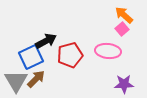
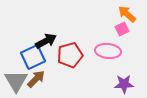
orange arrow: moved 3 px right, 1 px up
pink square: rotated 16 degrees clockwise
blue square: moved 2 px right
